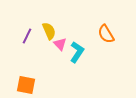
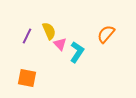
orange semicircle: rotated 72 degrees clockwise
orange square: moved 1 px right, 7 px up
